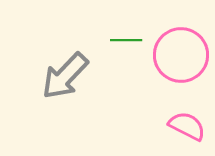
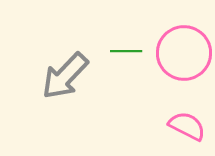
green line: moved 11 px down
pink circle: moved 3 px right, 2 px up
